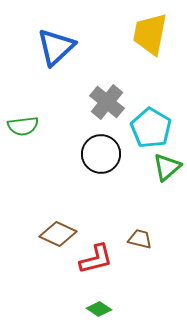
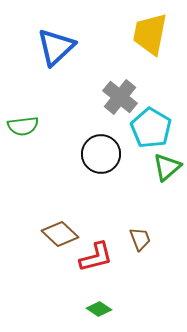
gray cross: moved 13 px right, 5 px up
brown diamond: moved 2 px right; rotated 18 degrees clockwise
brown trapezoid: rotated 55 degrees clockwise
red L-shape: moved 2 px up
